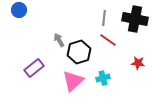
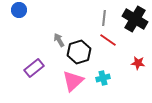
black cross: rotated 20 degrees clockwise
